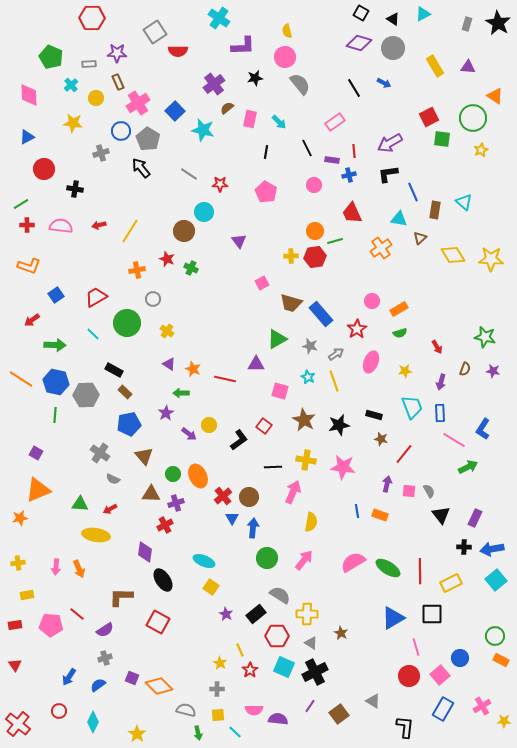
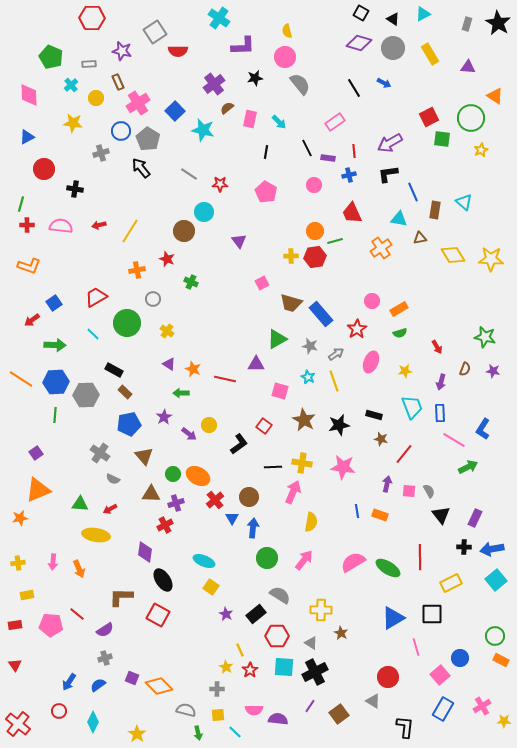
purple star at (117, 53): moved 5 px right, 2 px up; rotated 12 degrees clockwise
yellow rectangle at (435, 66): moved 5 px left, 12 px up
green circle at (473, 118): moved 2 px left
purple rectangle at (332, 160): moved 4 px left, 2 px up
green line at (21, 204): rotated 42 degrees counterclockwise
brown triangle at (420, 238): rotated 32 degrees clockwise
green cross at (191, 268): moved 14 px down
blue square at (56, 295): moved 2 px left, 8 px down
blue hexagon at (56, 382): rotated 15 degrees counterclockwise
purple star at (166, 413): moved 2 px left, 4 px down
black L-shape at (239, 440): moved 4 px down
purple square at (36, 453): rotated 24 degrees clockwise
yellow cross at (306, 460): moved 4 px left, 3 px down
orange ellipse at (198, 476): rotated 35 degrees counterclockwise
red cross at (223, 496): moved 8 px left, 4 px down
pink arrow at (56, 567): moved 3 px left, 5 px up
red line at (420, 571): moved 14 px up
yellow cross at (307, 614): moved 14 px right, 4 px up
red square at (158, 622): moved 7 px up
yellow star at (220, 663): moved 6 px right, 4 px down
cyan square at (284, 667): rotated 20 degrees counterclockwise
red circle at (409, 676): moved 21 px left, 1 px down
blue arrow at (69, 677): moved 5 px down
